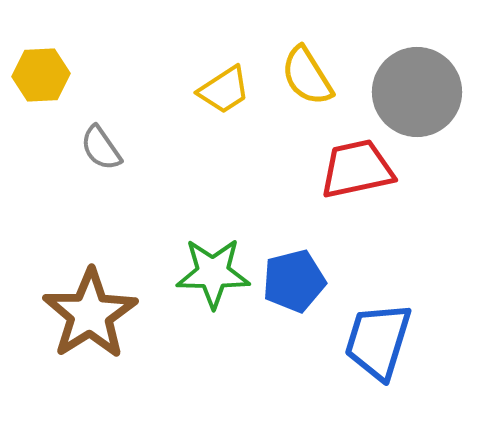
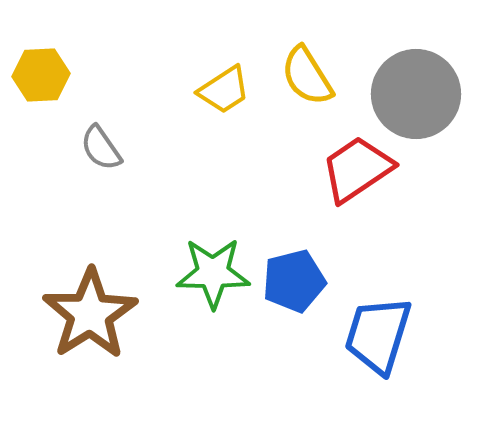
gray circle: moved 1 px left, 2 px down
red trapezoid: rotated 22 degrees counterclockwise
blue trapezoid: moved 6 px up
